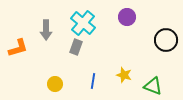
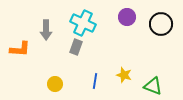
cyan cross: rotated 15 degrees counterclockwise
black circle: moved 5 px left, 16 px up
orange L-shape: moved 2 px right, 1 px down; rotated 20 degrees clockwise
blue line: moved 2 px right
